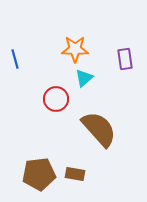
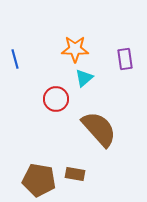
brown pentagon: moved 6 px down; rotated 16 degrees clockwise
